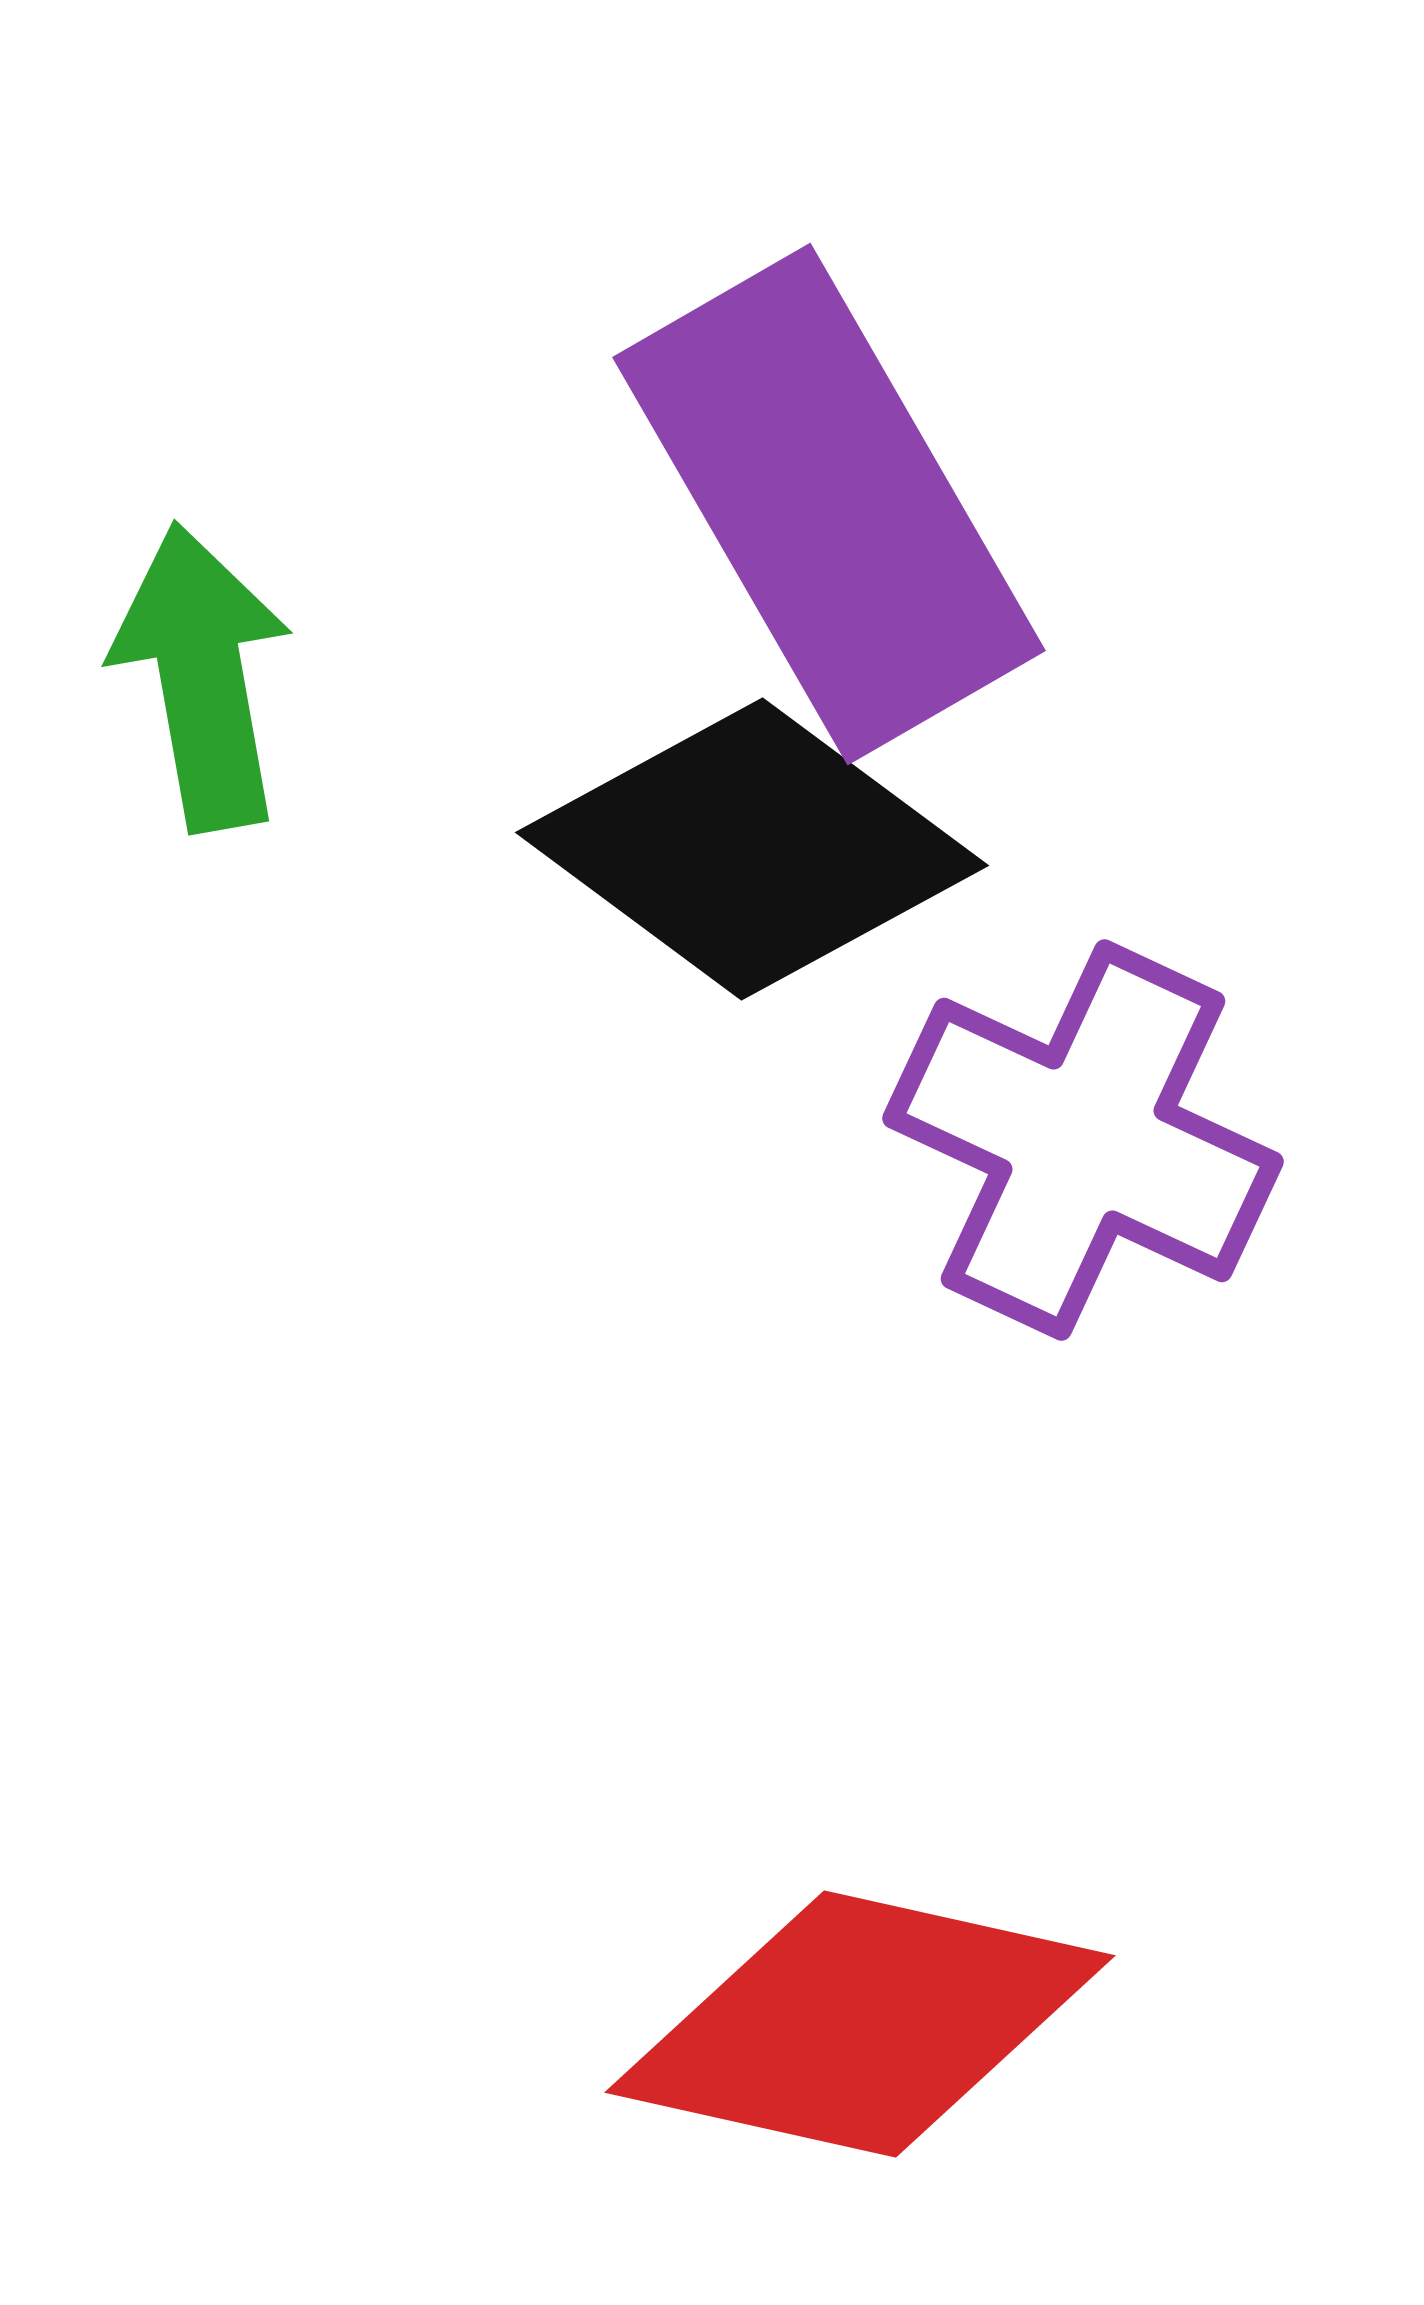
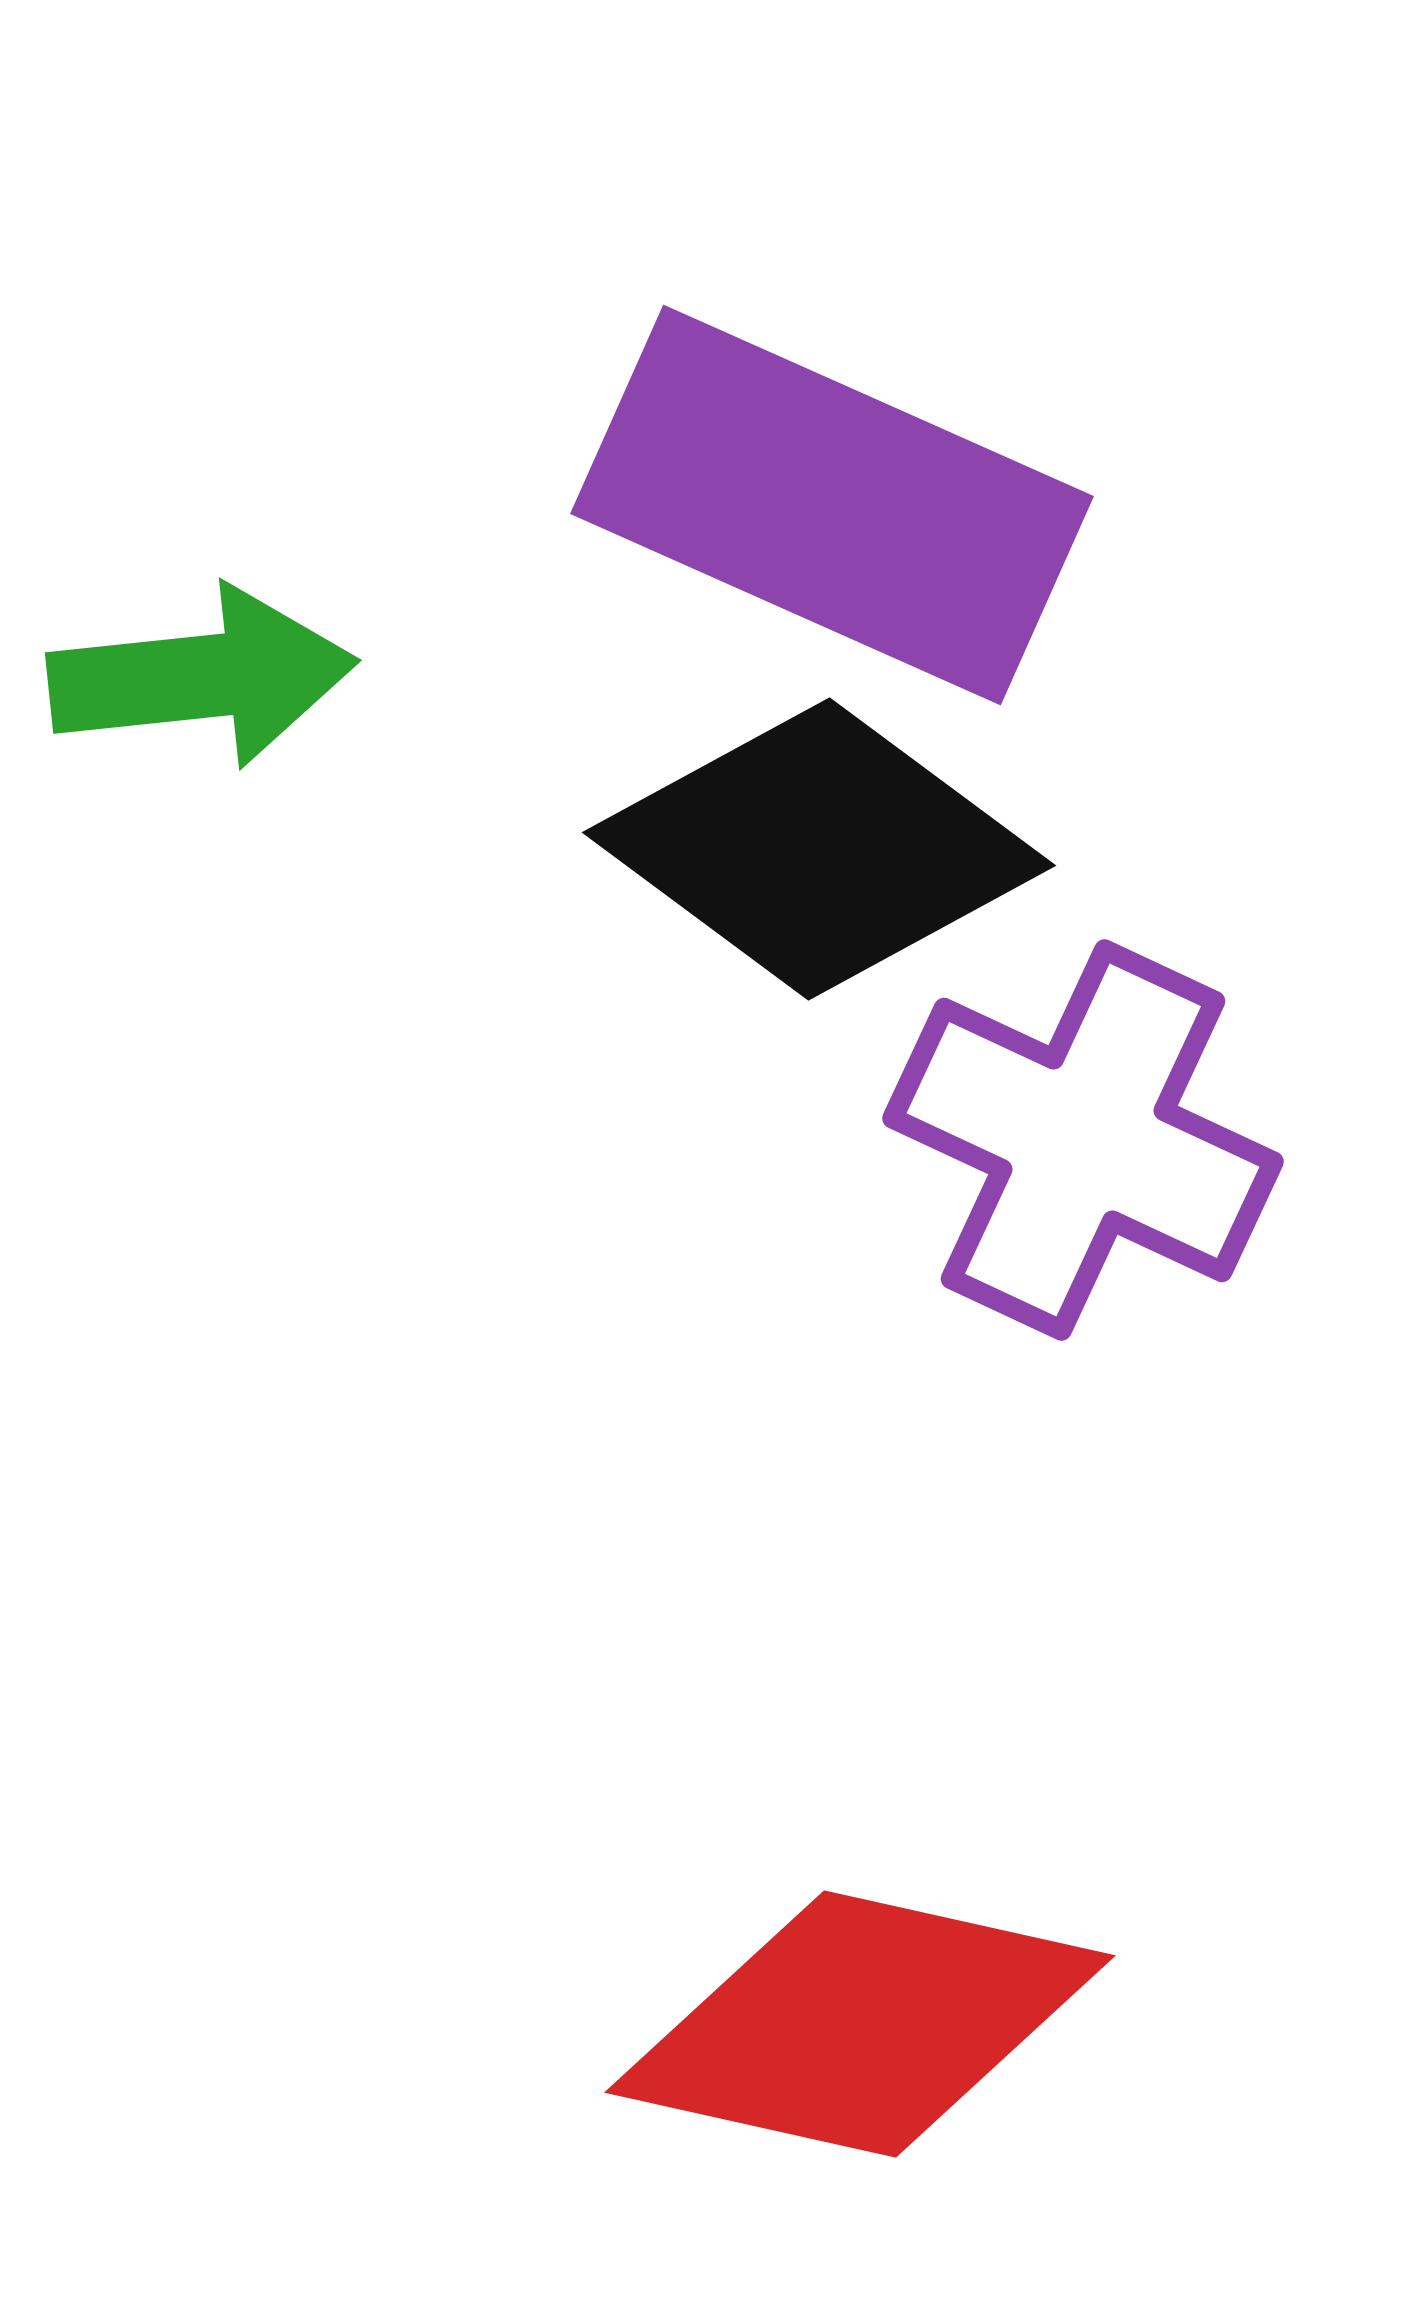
purple rectangle: moved 3 px right, 1 px down; rotated 36 degrees counterclockwise
green arrow: rotated 94 degrees clockwise
black diamond: moved 67 px right
